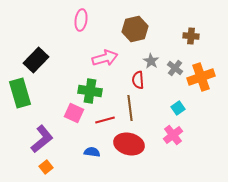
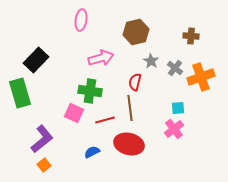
brown hexagon: moved 1 px right, 3 px down
pink arrow: moved 4 px left
red semicircle: moved 3 px left, 2 px down; rotated 18 degrees clockwise
cyan square: rotated 32 degrees clockwise
pink cross: moved 1 px right, 6 px up
blue semicircle: rotated 35 degrees counterclockwise
orange square: moved 2 px left, 2 px up
